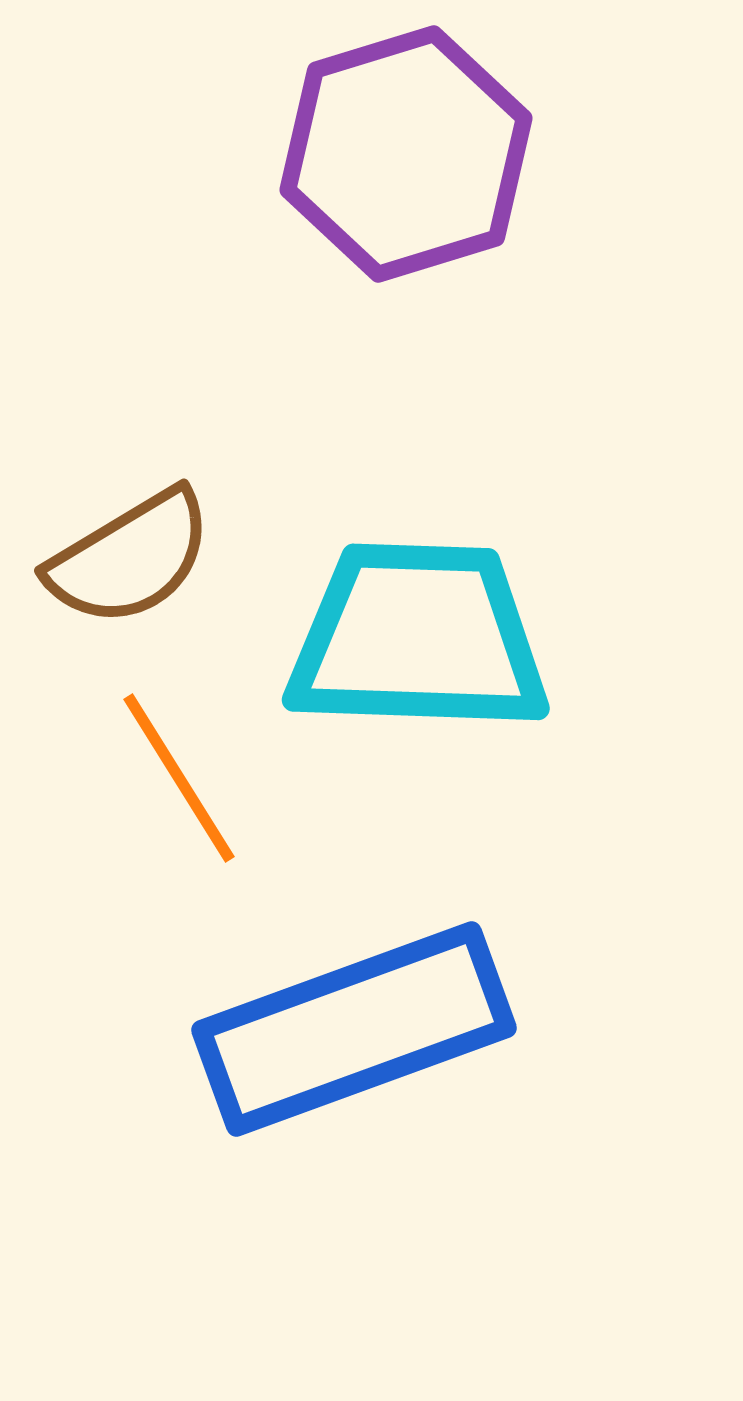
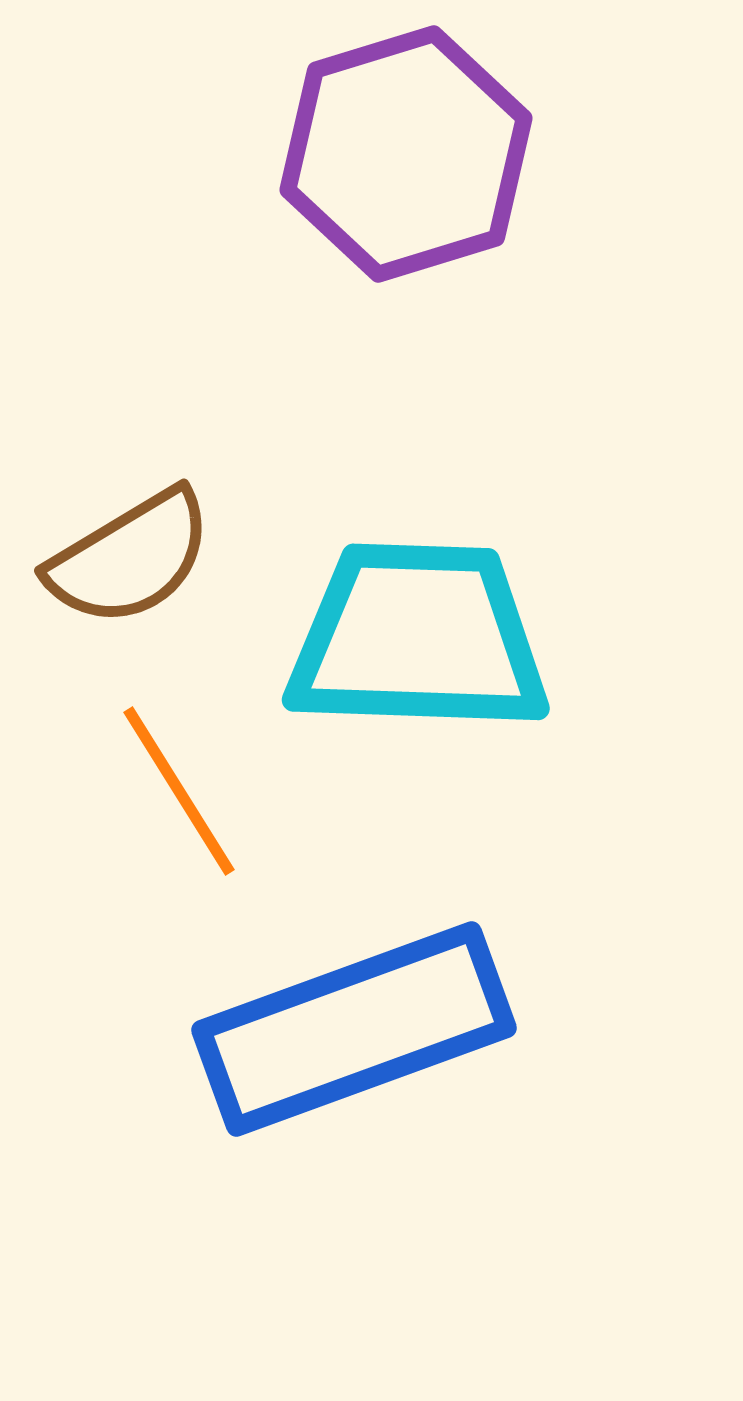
orange line: moved 13 px down
